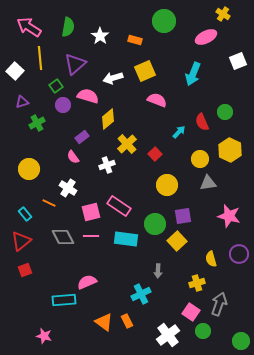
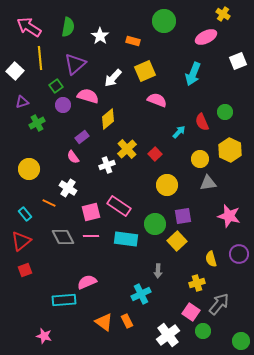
orange rectangle at (135, 40): moved 2 px left, 1 px down
white arrow at (113, 78): rotated 30 degrees counterclockwise
yellow cross at (127, 144): moved 5 px down
gray arrow at (219, 304): rotated 20 degrees clockwise
